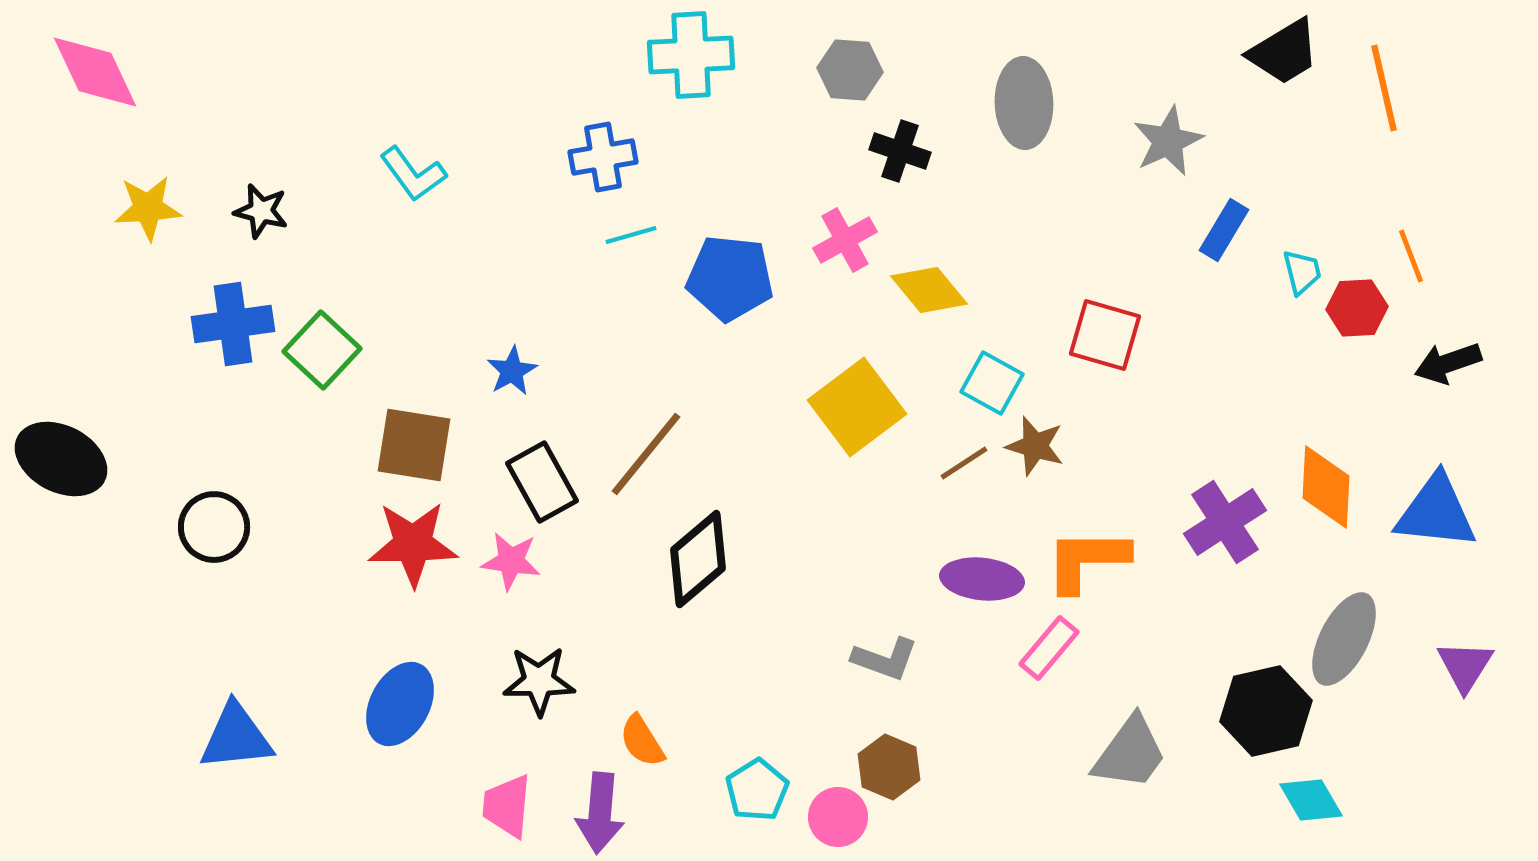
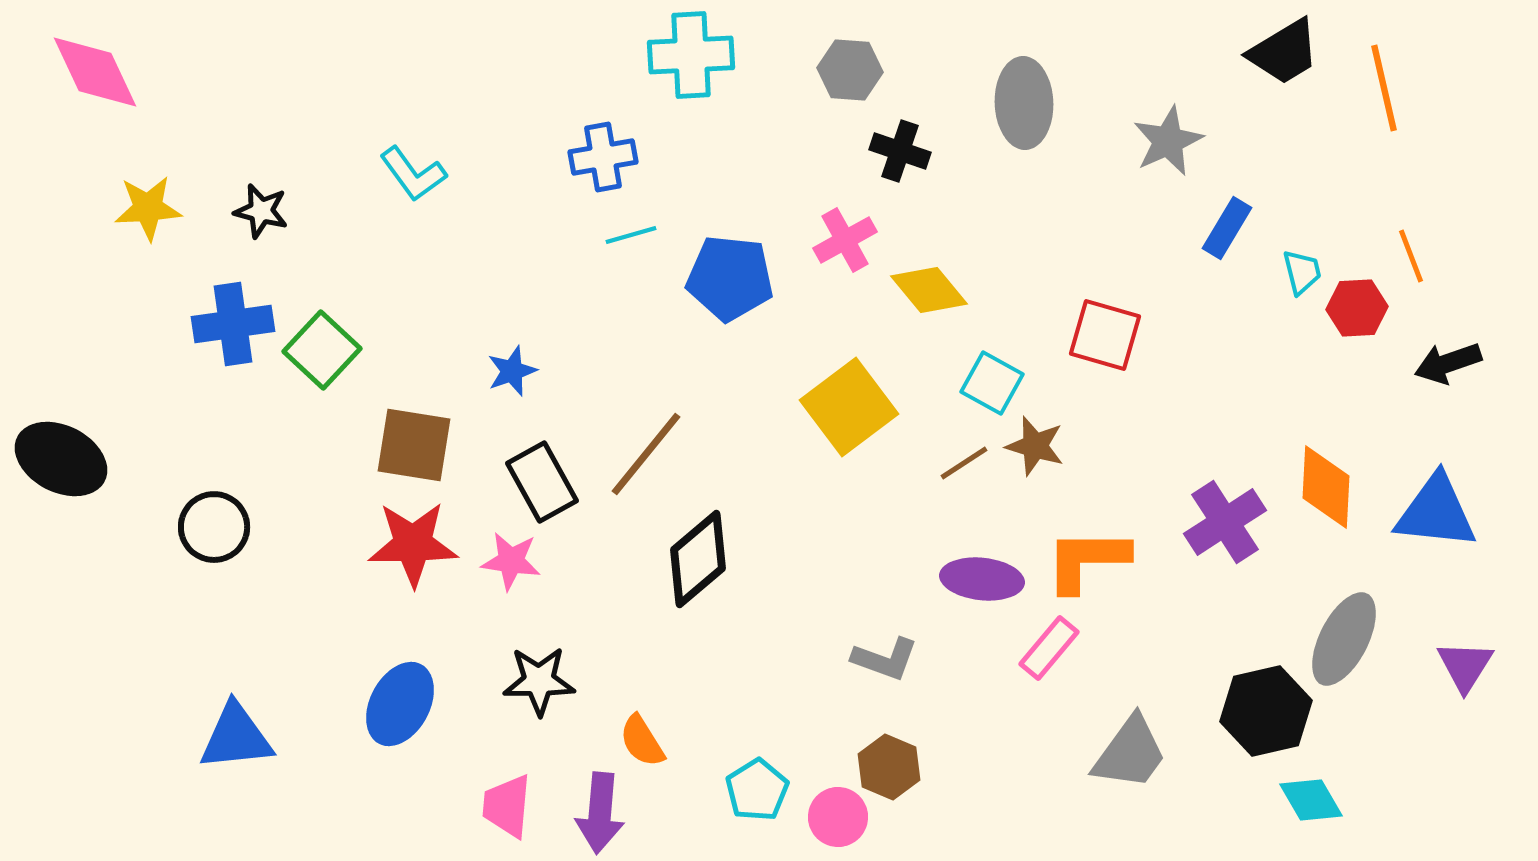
blue rectangle at (1224, 230): moved 3 px right, 2 px up
blue star at (512, 371): rotated 9 degrees clockwise
yellow square at (857, 407): moved 8 px left
